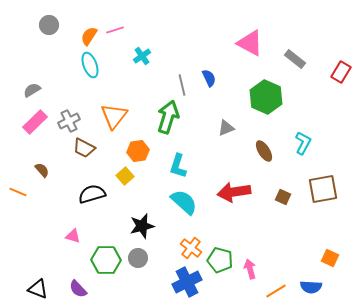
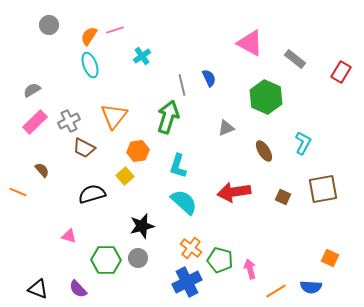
pink triangle at (73, 236): moved 4 px left
